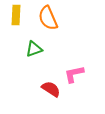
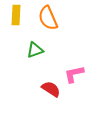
green triangle: moved 1 px right, 1 px down
